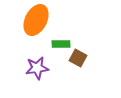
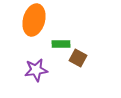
orange ellipse: moved 2 px left; rotated 12 degrees counterclockwise
purple star: moved 1 px left, 2 px down
